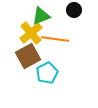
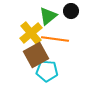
black circle: moved 3 px left, 1 px down
green triangle: moved 7 px right; rotated 18 degrees counterclockwise
brown square: moved 8 px right, 1 px up
cyan pentagon: moved 2 px up; rotated 30 degrees clockwise
